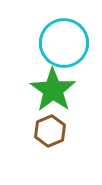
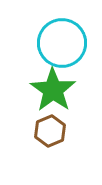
cyan circle: moved 2 px left
